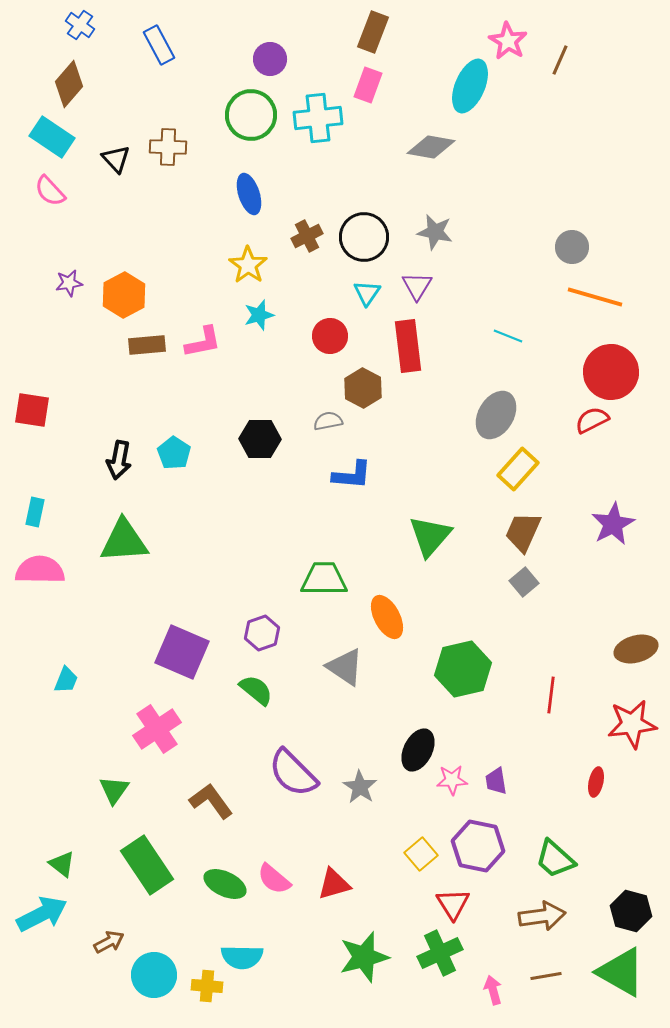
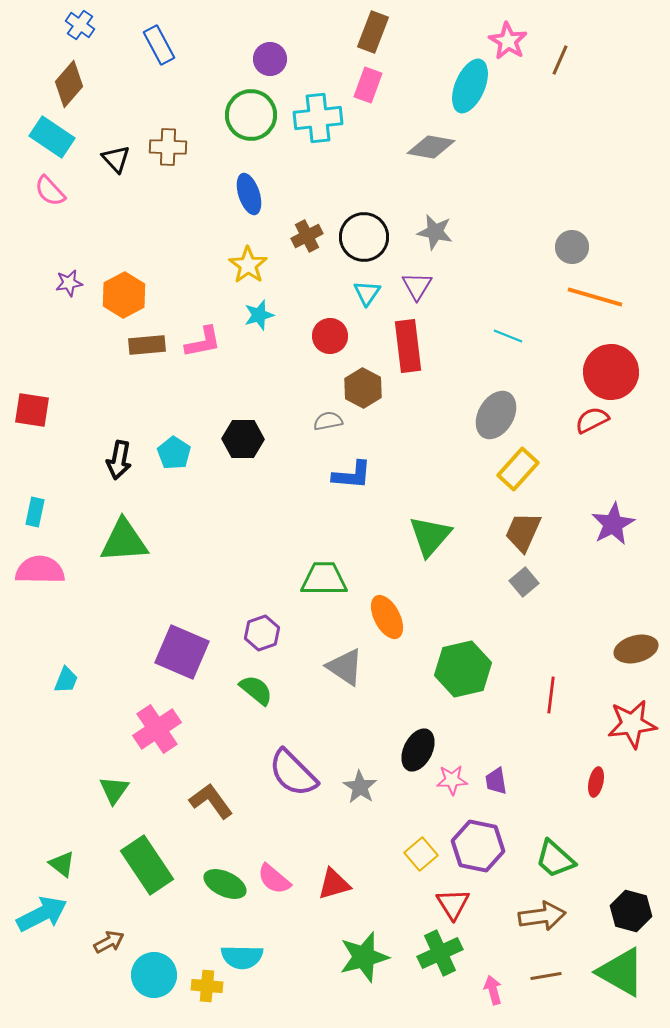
black hexagon at (260, 439): moved 17 px left
